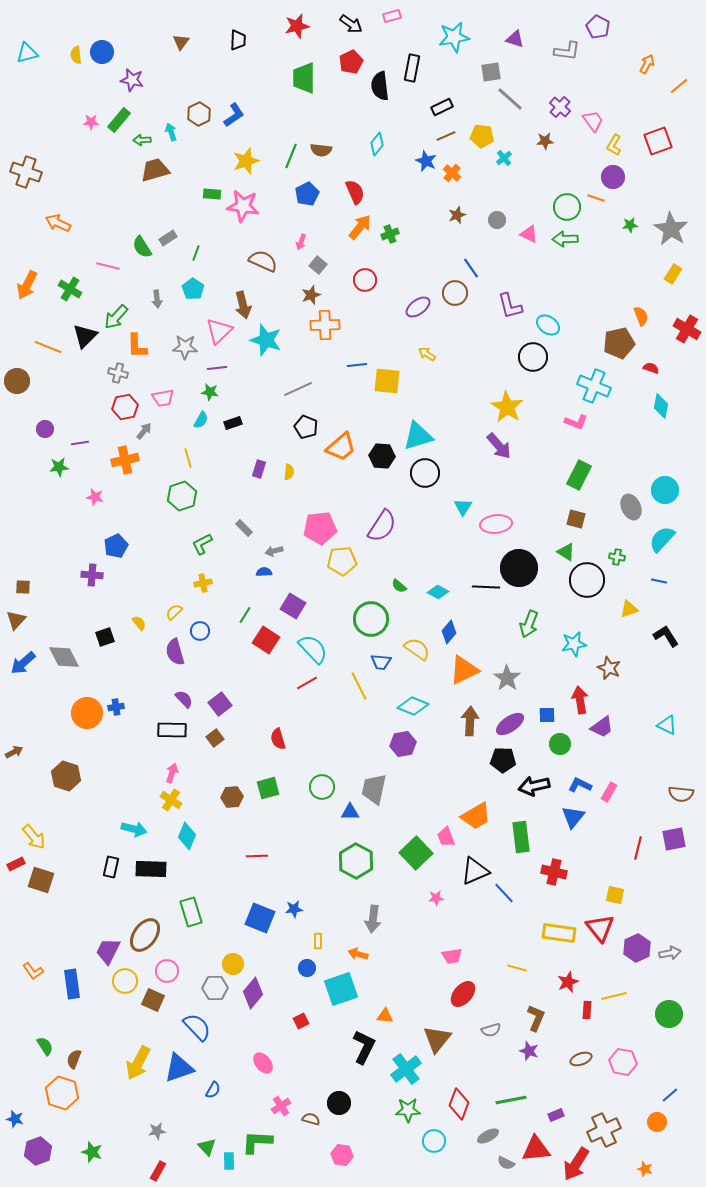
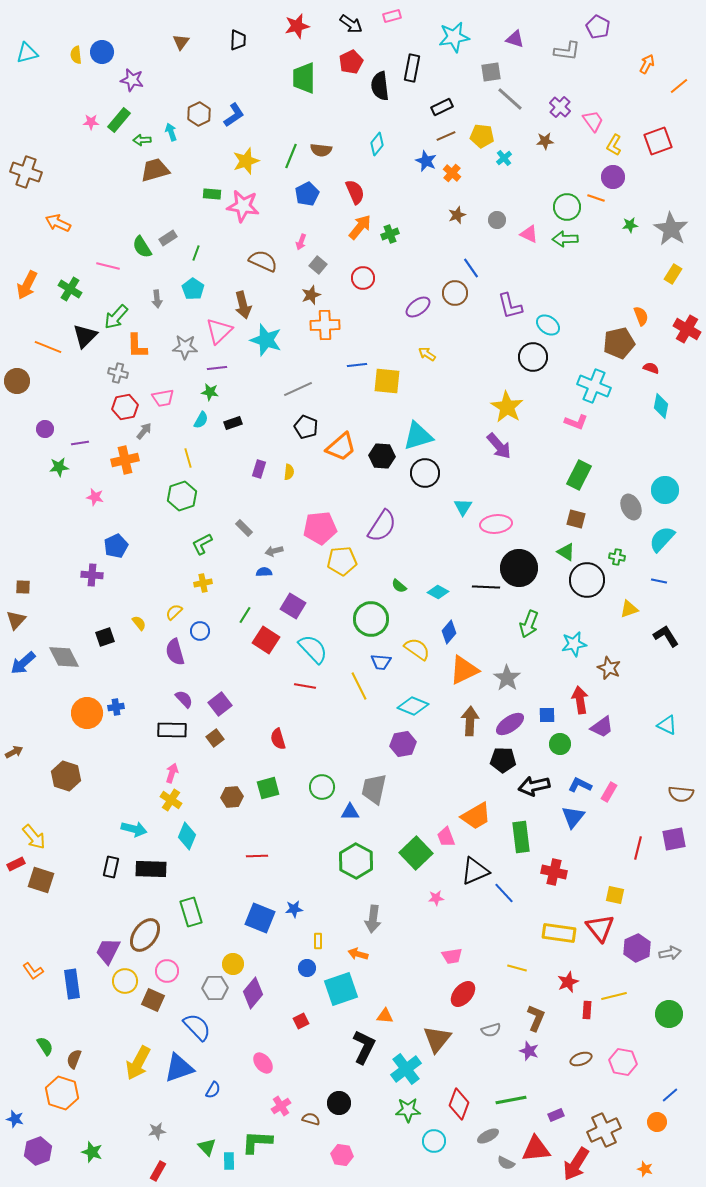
red circle at (365, 280): moved 2 px left, 2 px up
red line at (307, 683): moved 2 px left, 3 px down; rotated 40 degrees clockwise
